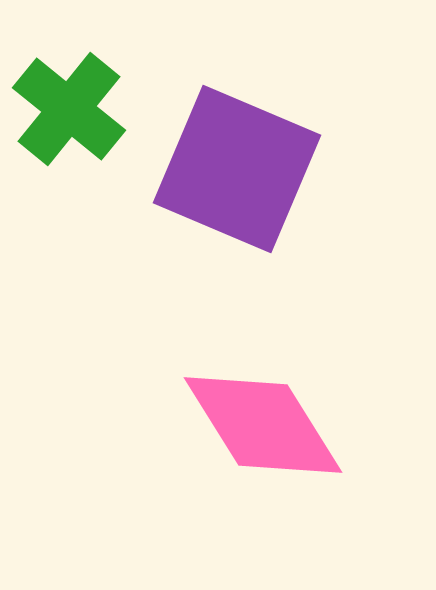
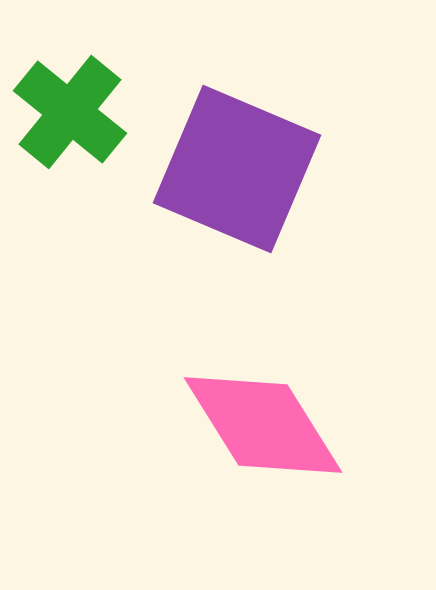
green cross: moved 1 px right, 3 px down
